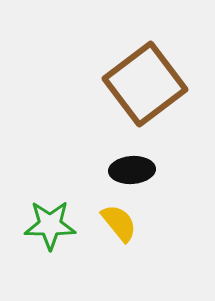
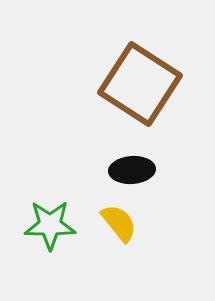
brown square: moved 5 px left; rotated 20 degrees counterclockwise
